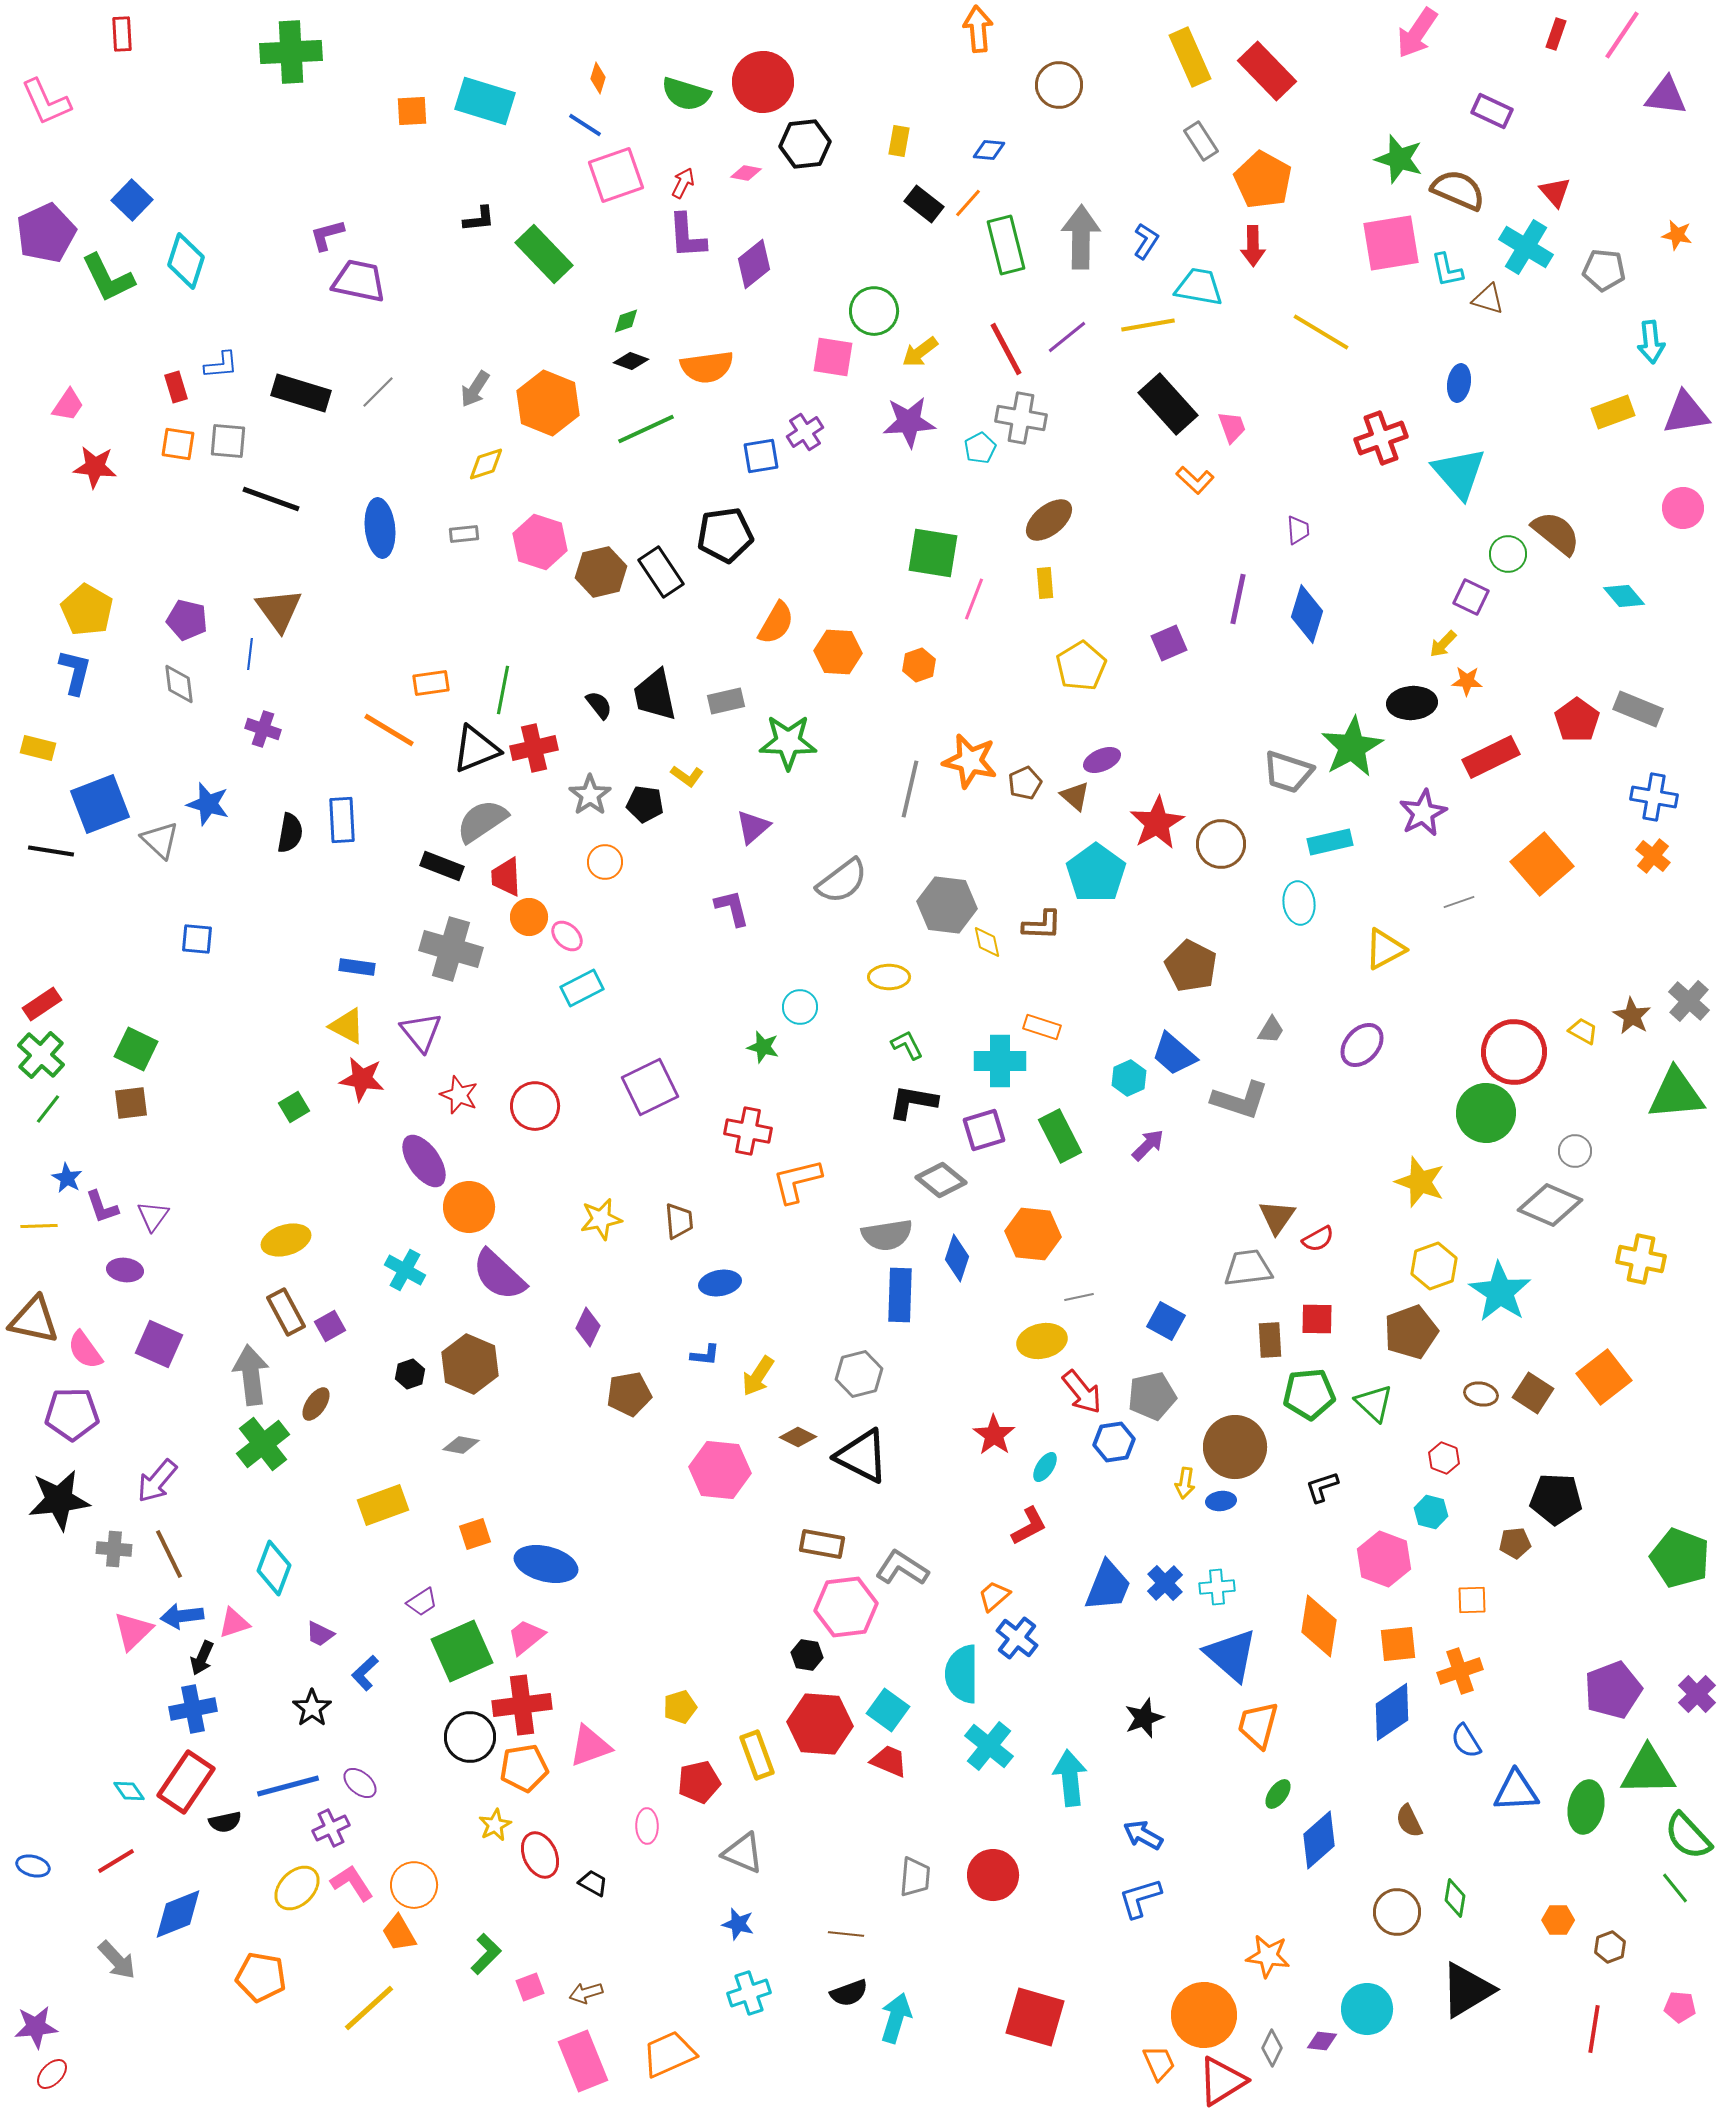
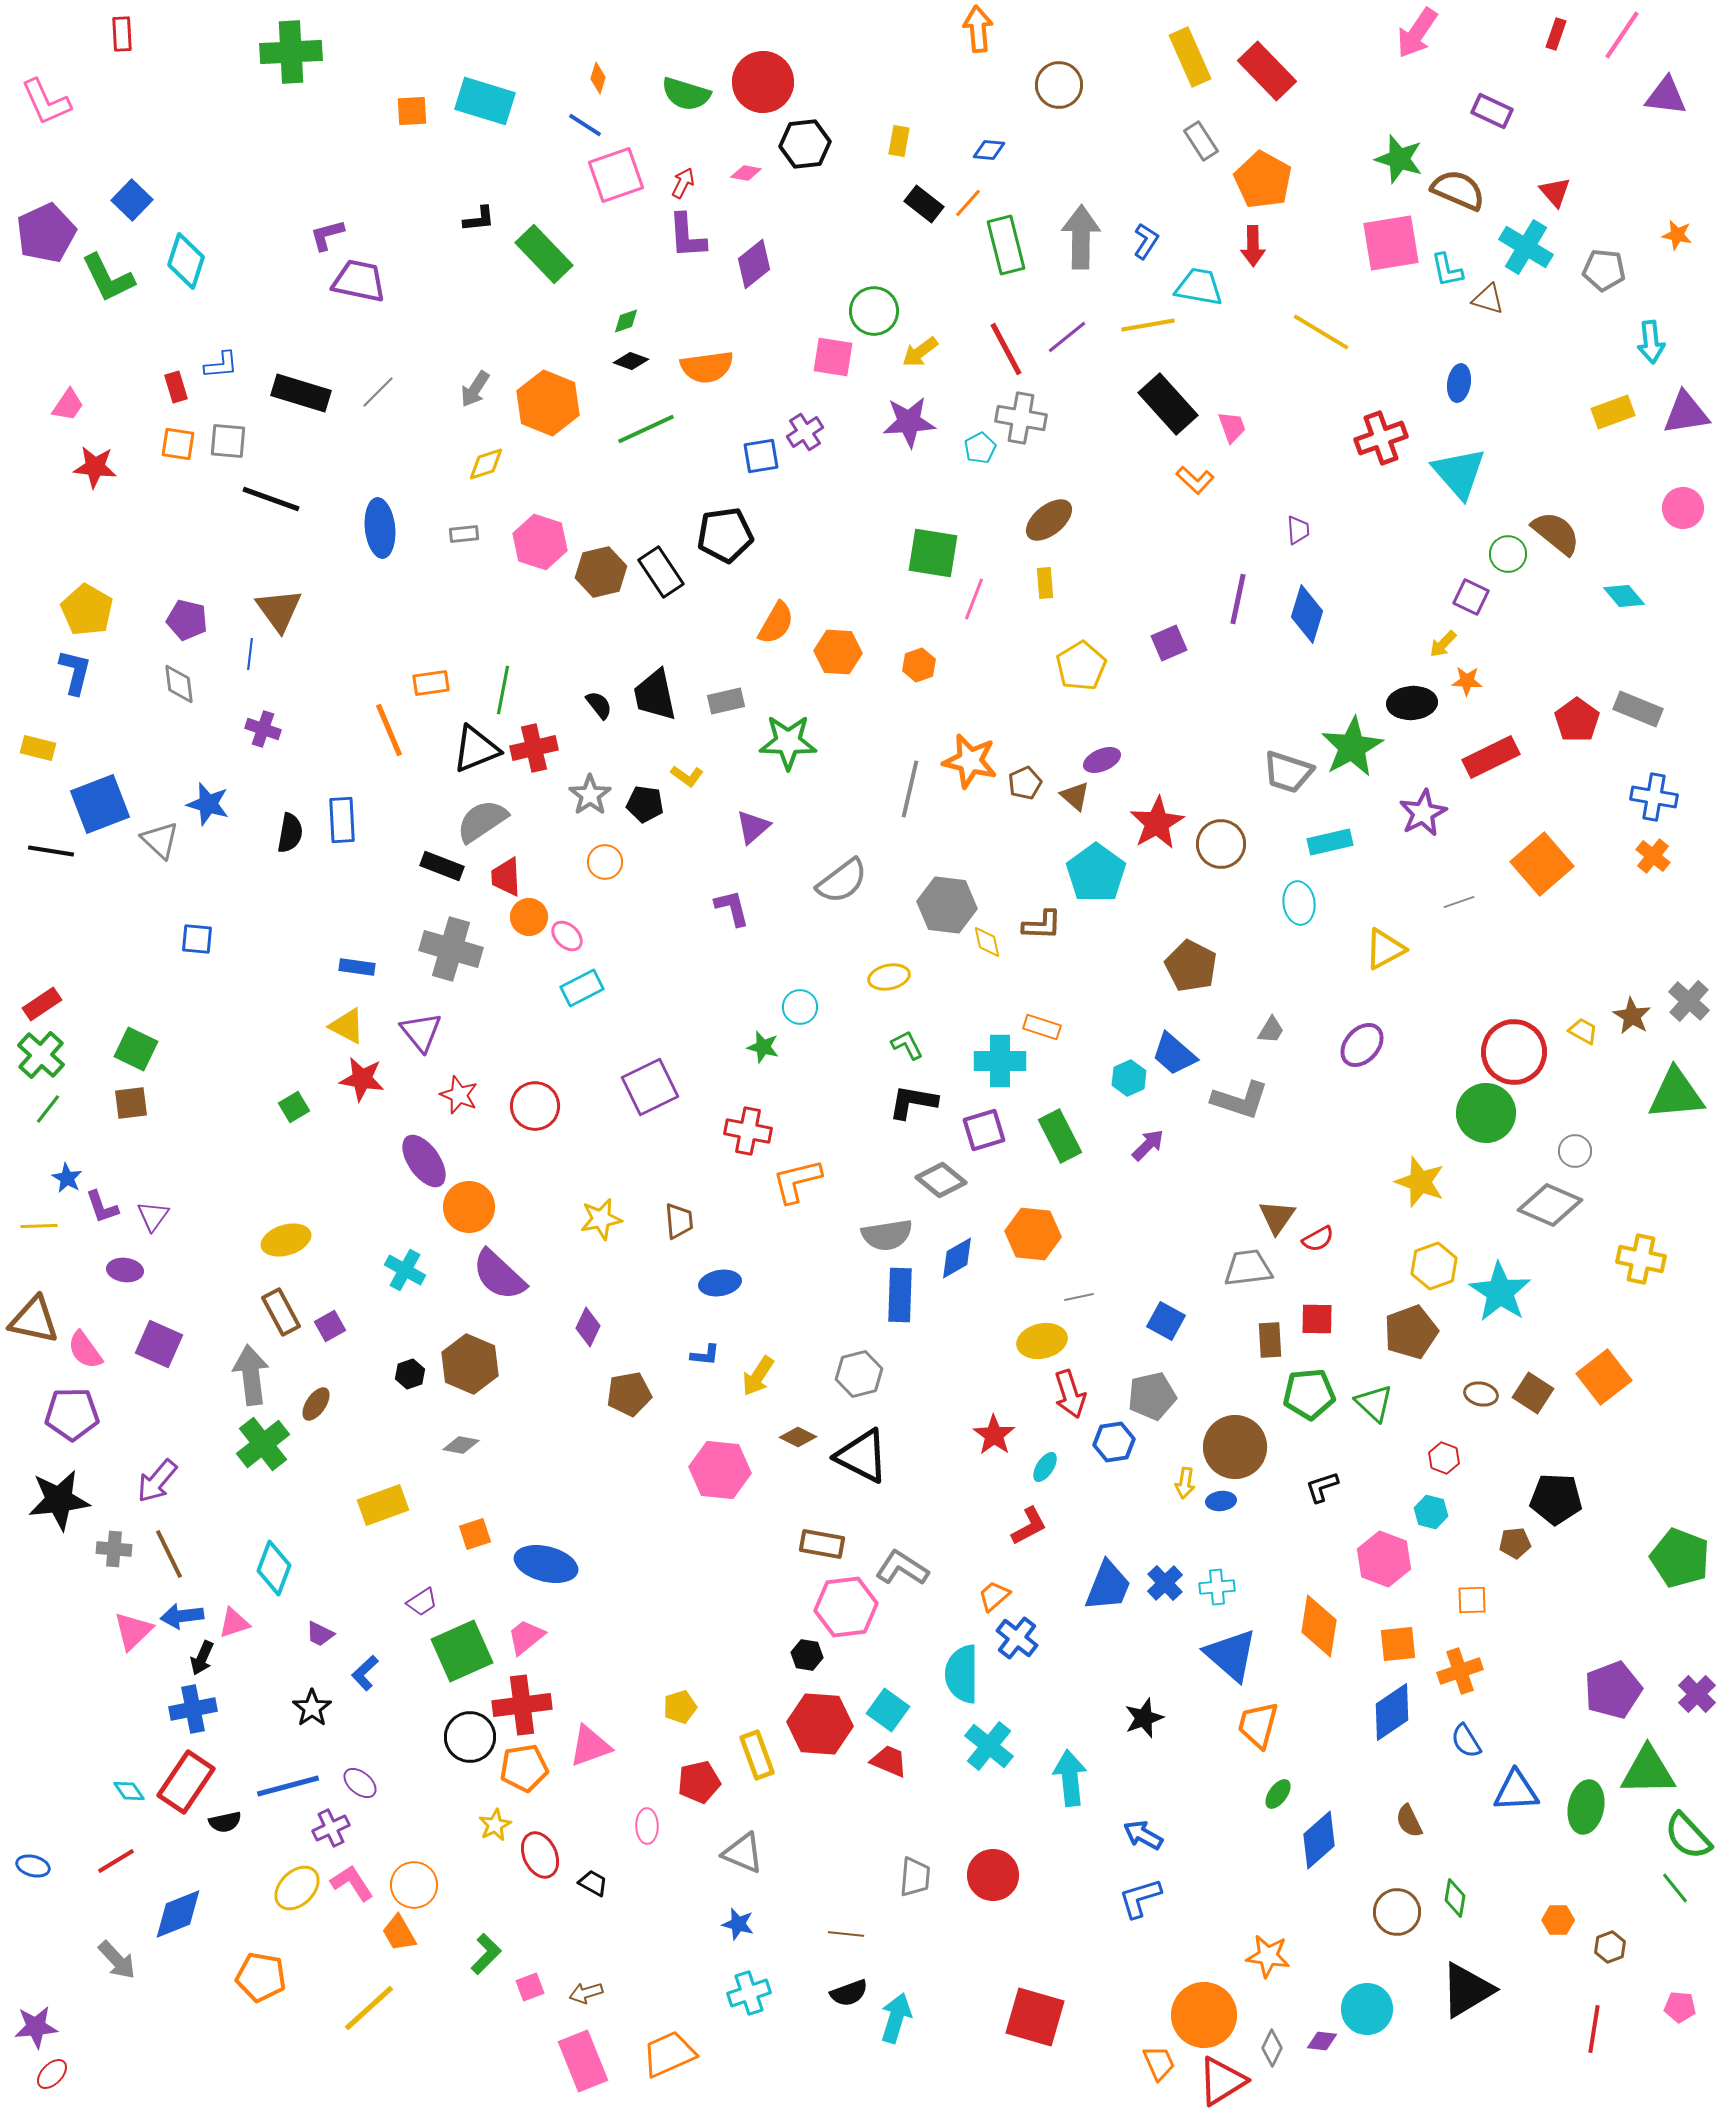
orange line at (389, 730): rotated 36 degrees clockwise
yellow ellipse at (889, 977): rotated 12 degrees counterclockwise
blue diamond at (957, 1258): rotated 42 degrees clockwise
brown rectangle at (286, 1312): moved 5 px left
red arrow at (1082, 1392): moved 12 px left, 2 px down; rotated 21 degrees clockwise
